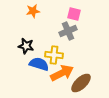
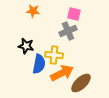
orange star: rotated 16 degrees clockwise
blue semicircle: rotated 84 degrees clockwise
